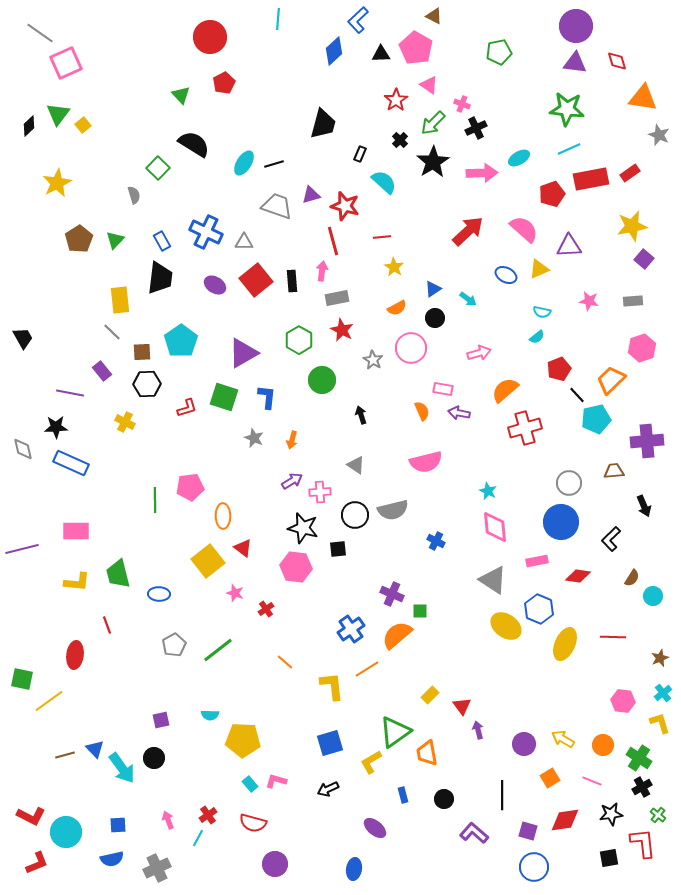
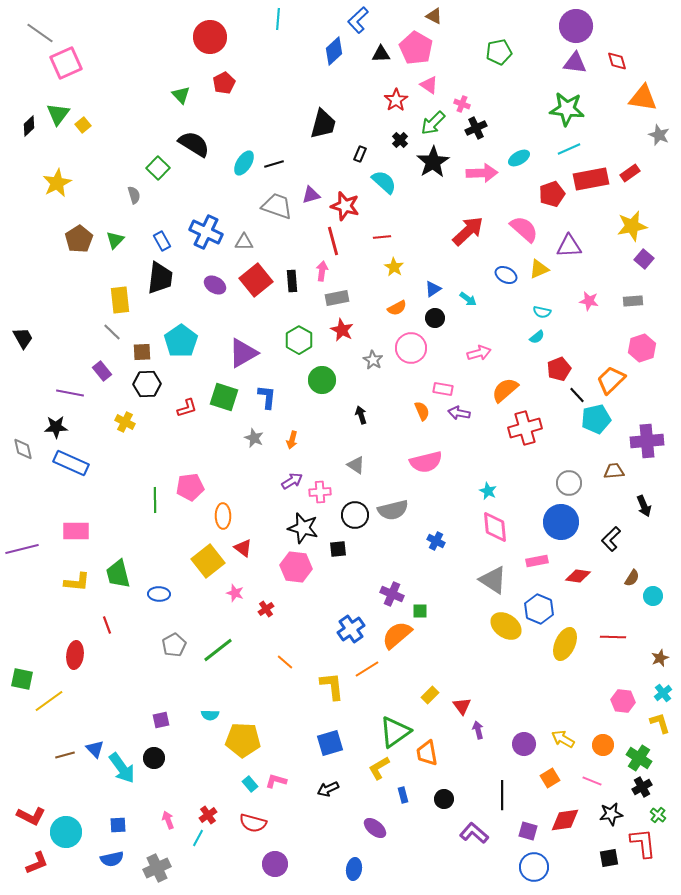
yellow L-shape at (371, 762): moved 8 px right, 6 px down
